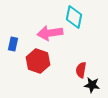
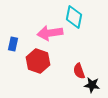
red semicircle: moved 2 px left, 1 px down; rotated 28 degrees counterclockwise
